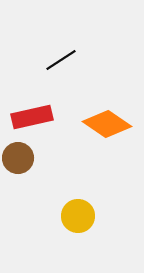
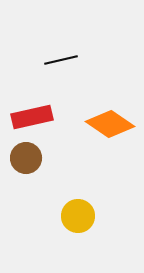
black line: rotated 20 degrees clockwise
orange diamond: moved 3 px right
brown circle: moved 8 px right
